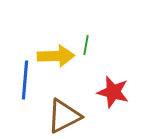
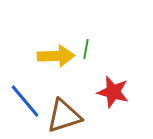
green line: moved 4 px down
blue line: moved 21 px down; rotated 45 degrees counterclockwise
brown triangle: rotated 9 degrees clockwise
